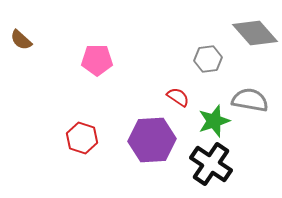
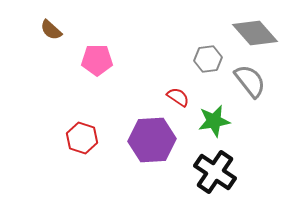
brown semicircle: moved 30 px right, 10 px up
gray semicircle: moved 19 px up; rotated 42 degrees clockwise
green star: rotated 8 degrees clockwise
black cross: moved 4 px right, 8 px down
